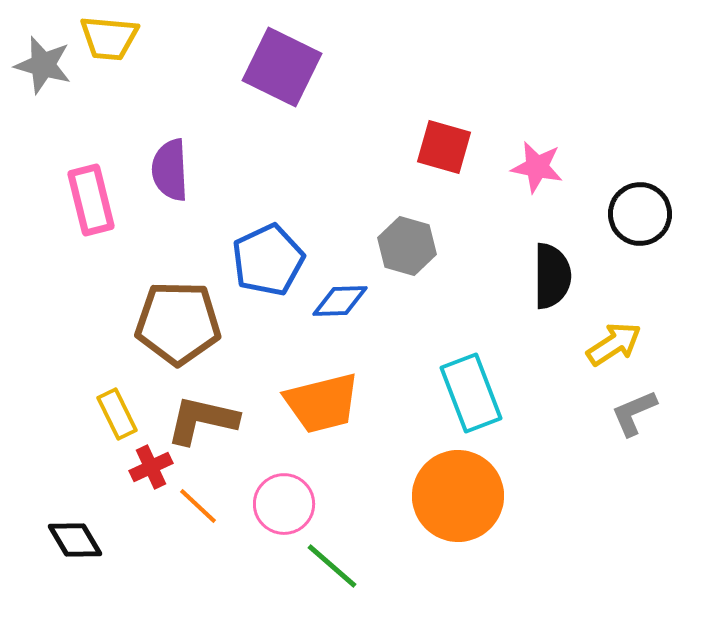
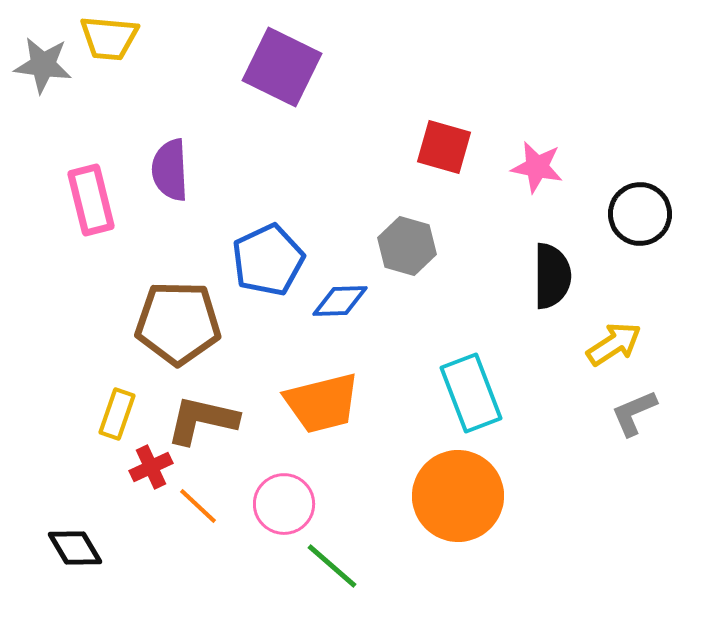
gray star: rotated 8 degrees counterclockwise
yellow rectangle: rotated 45 degrees clockwise
black diamond: moved 8 px down
